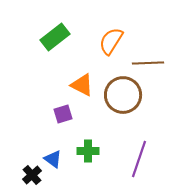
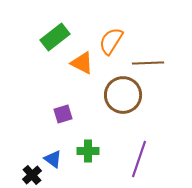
orange triangle: moved 22 px up
